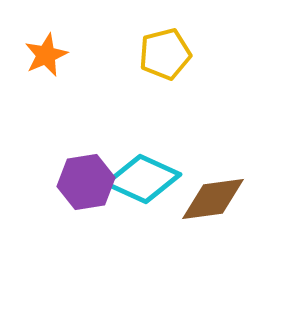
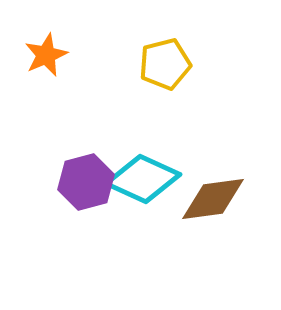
yellow pentagon: moved 10 px down
purple hexagon: rotated 6 degrees counterclockwise
